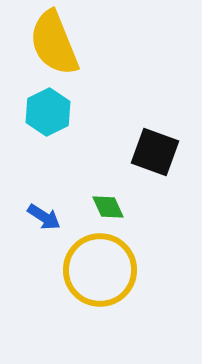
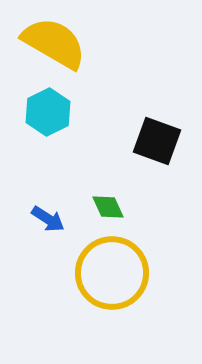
yellow semicircle: rotated 142 degrees clockwise
black square: moved 2 px right, 11 px up
blue arrow: moved 4 px right, 2 px down
yellow circle: moved 12 px right, 3 px down
